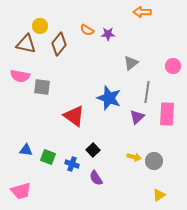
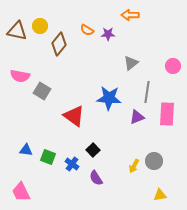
orange arrow: moved 12 px left, 3 px down
brown triangle: moved 9 px left, 13 px up
gray square: moved 4 px down; rotated 24 degrees clockwise
blue star: rotated 15 degrees counterclockwise
purple triangle: rotated 21 degrees clockwise
yellow arrow: moved 9 px down; rotated 104 degrees clockwise
blue cross: rotated 16 degrees clockwise
pink trapezoid: moved 1 px down; rotated 80 degrees clockwise
yellow triangle: moved 1 px right; rotated 24 degrees clockwise
